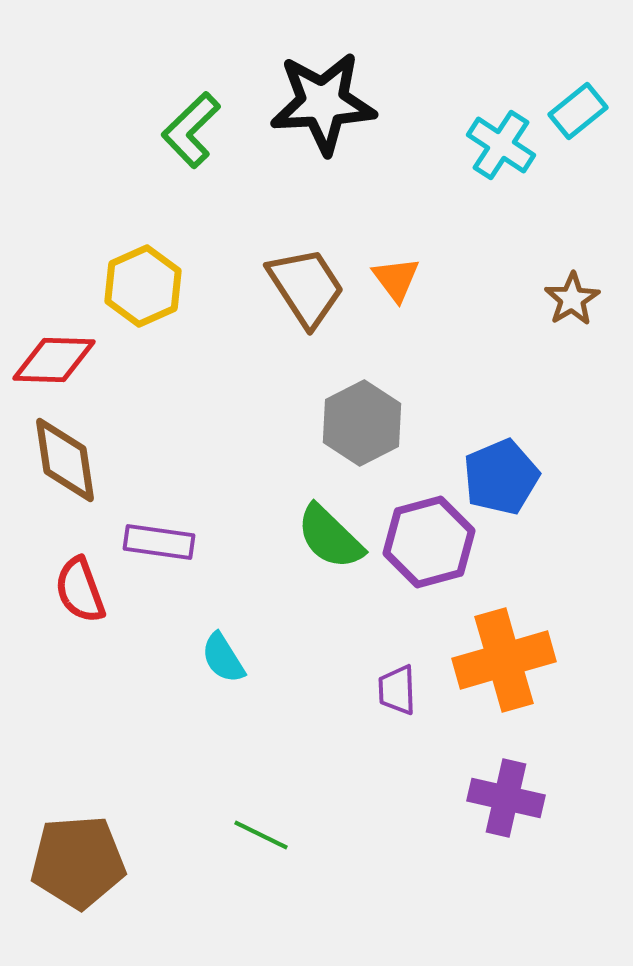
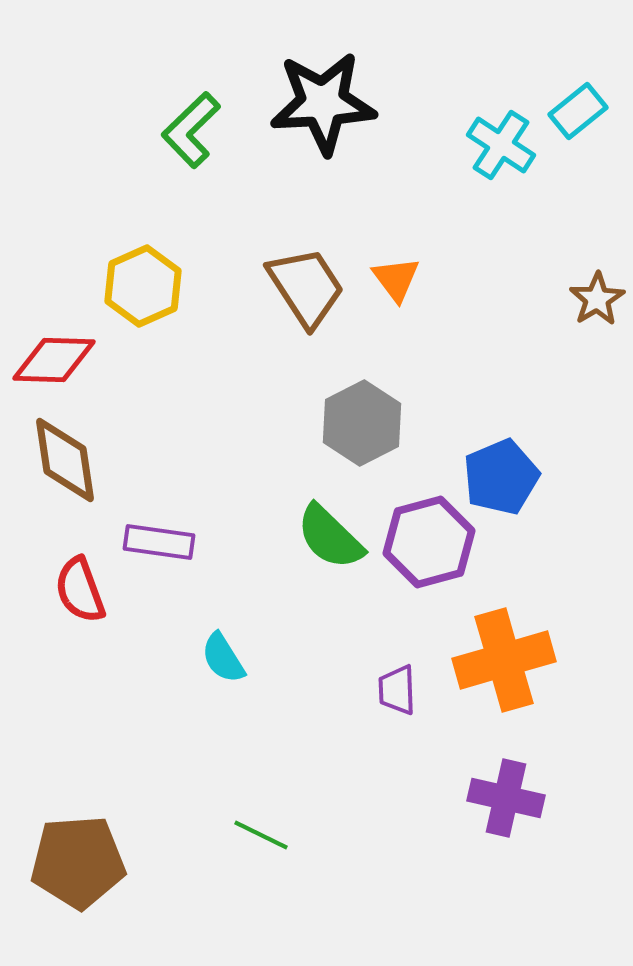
brown star: moved 25 px right
